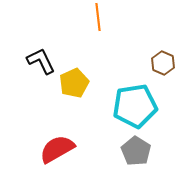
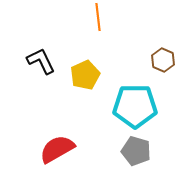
brown hexagon: moved 3 px up
yellow pentagon: moved 11 px right, 8 px up
cyan pentagon: rotated 9 degrees clockwise
gray pentagon: rotated 16 degrees counterclockwise
